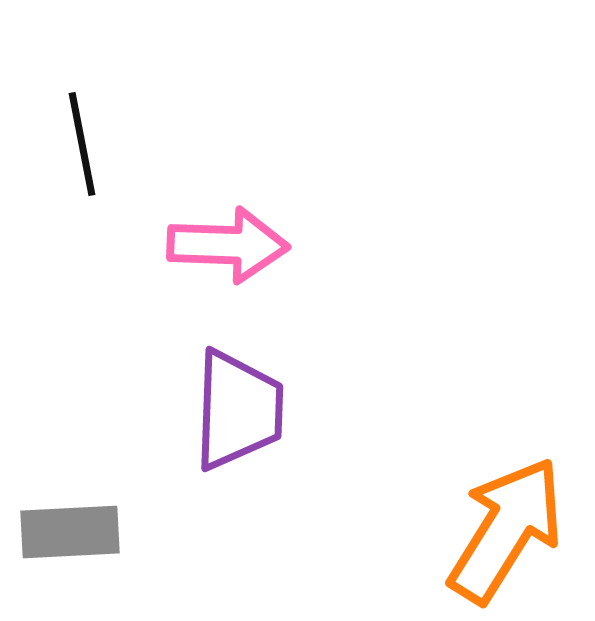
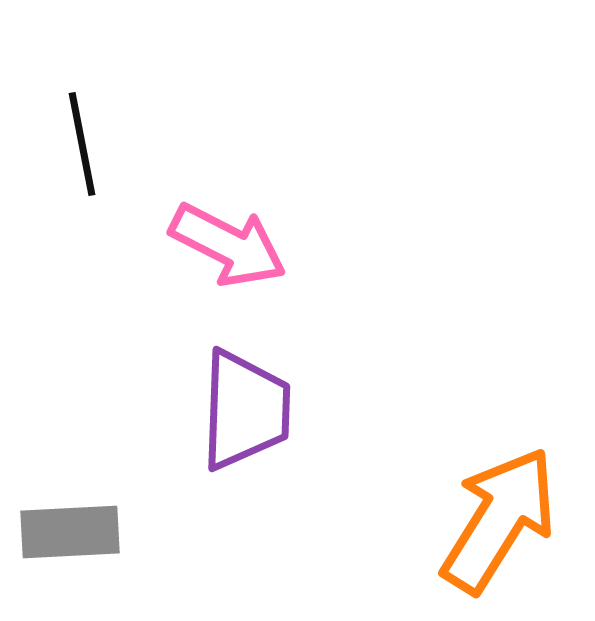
pink arrow: rotated 25 degrees clockwise
purple trapezoid: moved 7 px right
orange arrow: moved 7 px left, 10 px up
